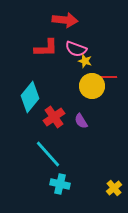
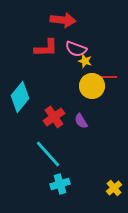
red arrow: moved 2 px left
cyan diamond: moved 10 px left
cyan cross: rotated 30 degrees counterclockwise
